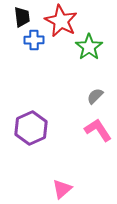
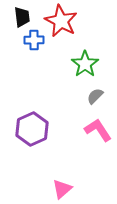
green star: moved 4 px left, 17 px down
purple hexagon: moved 1 px right, 1 px down
